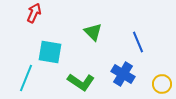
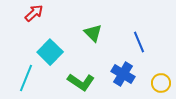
red arrow: rotated 24 degrees clockwise
green triangle: moved 1 px down
blue line: moved 1 px right
cyan square: rotated 35 degrees clockwise
yellow circle: moved 1 px left, 1 px up
